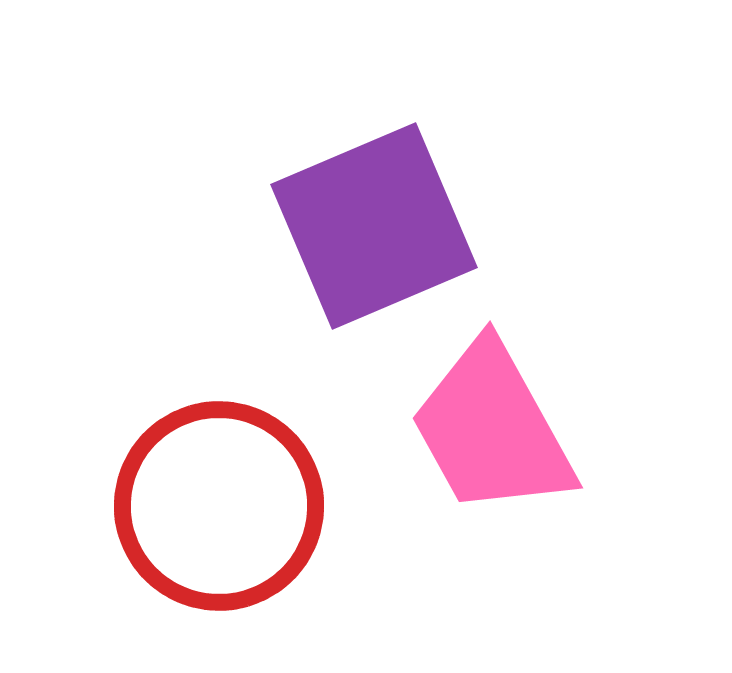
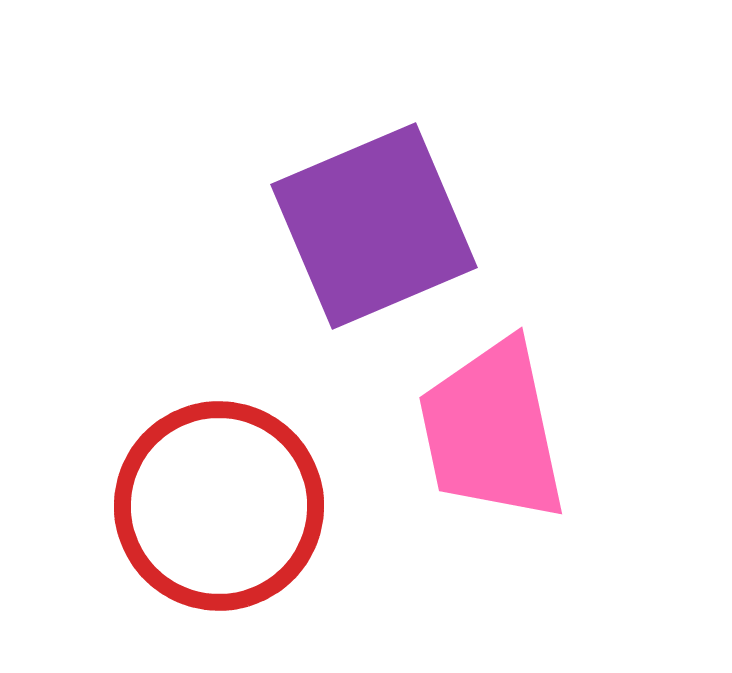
pink trapezoid: moved 2 px down; rotated 17 degrees clockwise
